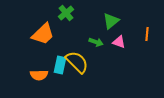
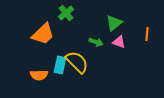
green triangle: moved 3 px right, 2 px down
